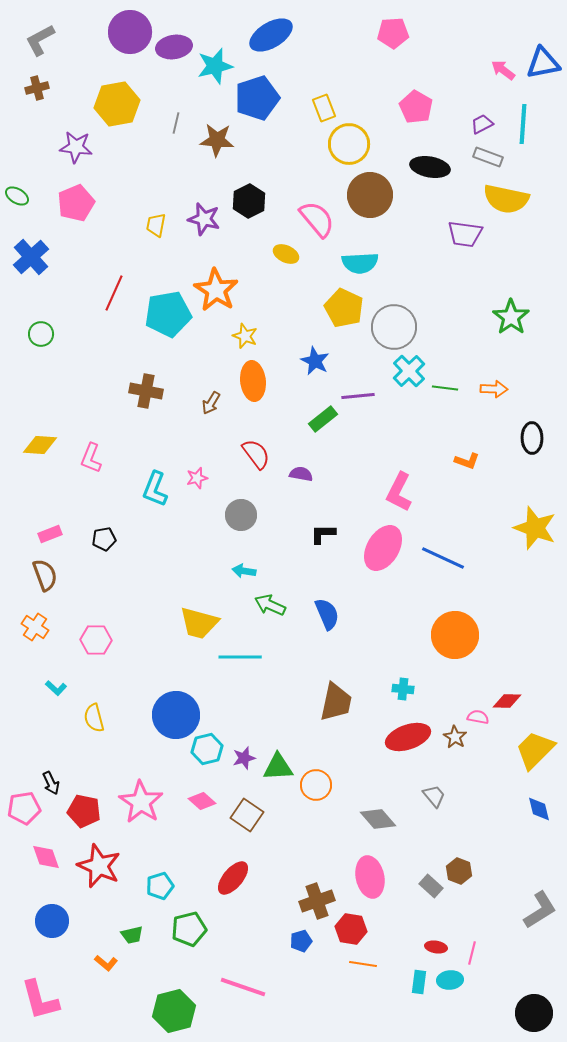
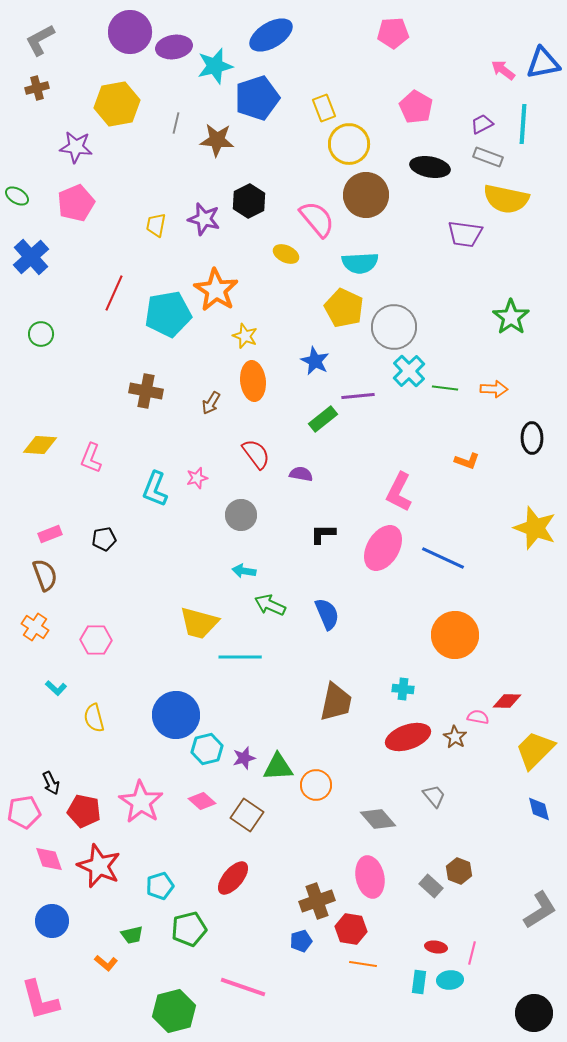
brown circle at (370, 195): moved 4 px left
pink pentagon at (24, 808): moved 4 px down
pink diamond at (46, 857): moved 3 px right, 2 px down
